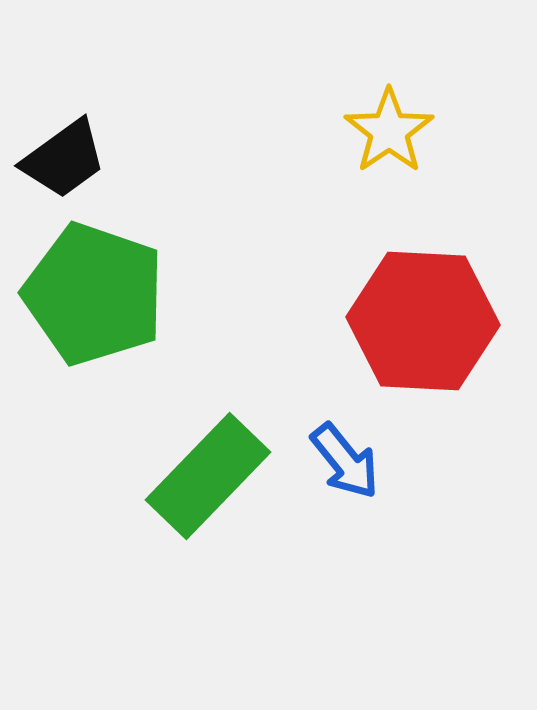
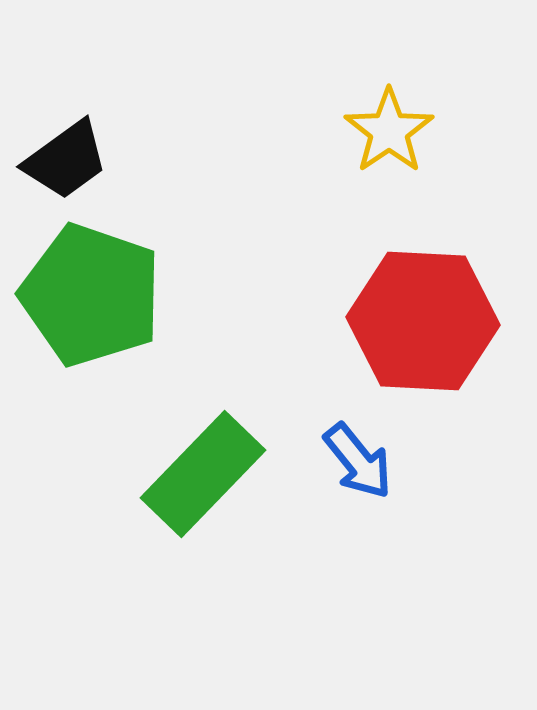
black trapezoid: moved 2 px right, 1 px down
green pentagon: moved 3 px left, 1 px down
blue arrow: moved 13 px right
green rectangle: moved 5 px left, 2 px up
